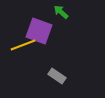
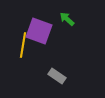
green arrow: moved 6 px right, 7 px down
yellow line: rotated 60 degrees counterclockwise
